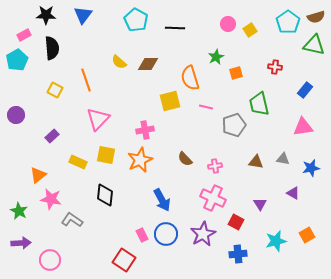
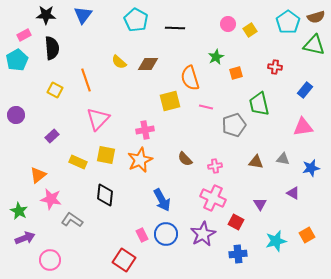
purple arrow at (21, 243): moved 4 px right, 5 px up; rotated 18 degrees counterclockwise
